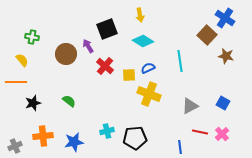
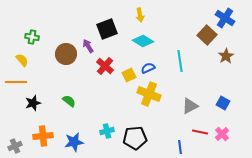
brown star: rotated 28 degrees clockwise
yellow square: rotated 24 degrees counterclockwise
